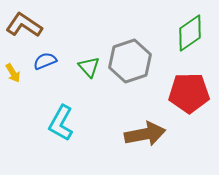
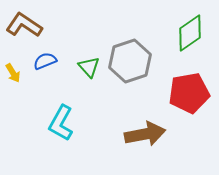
red pentagon: rotated 9 degrees counterclockwise
